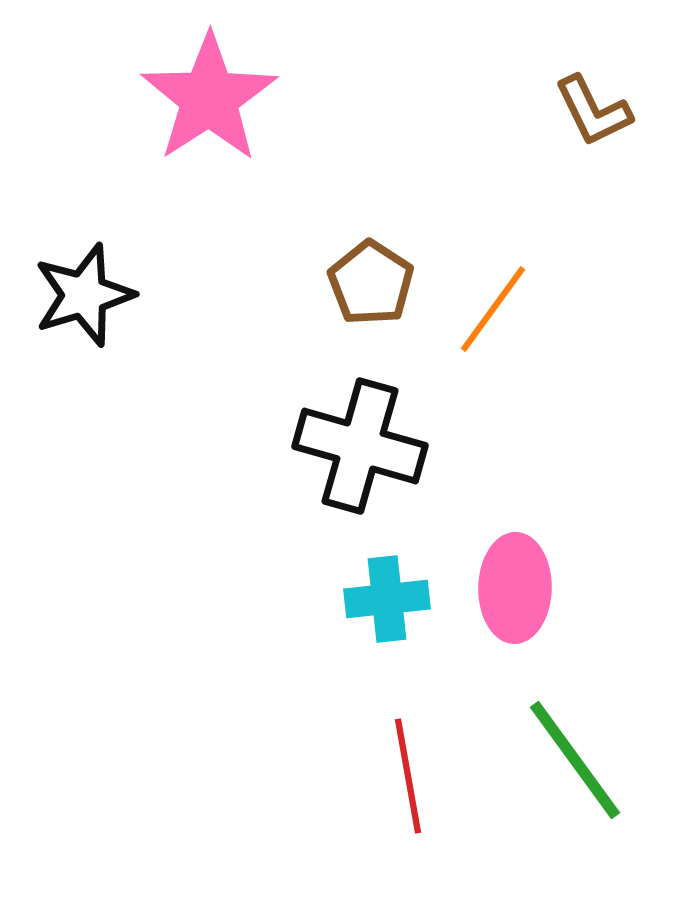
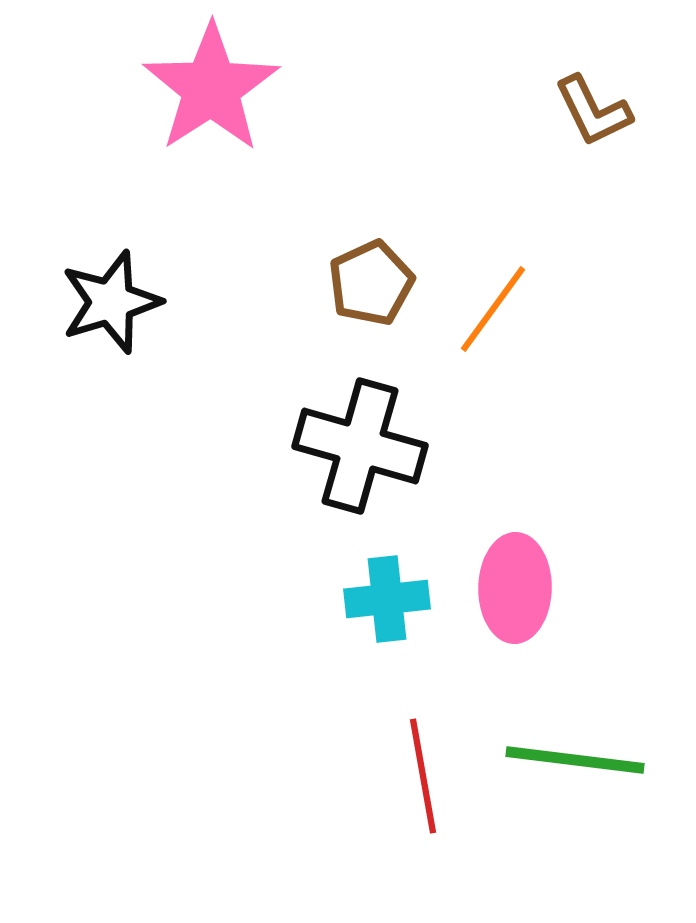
pink star: moved 2 px right, 10 px up
brown pentagon: rotated 14 degrees clockwise
black star: moved 27 px right, 7 px down
green line: rotated 47 degrees counterclockwise
red line: moved 15 px right
